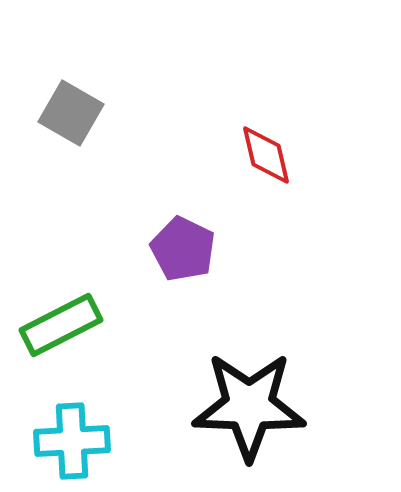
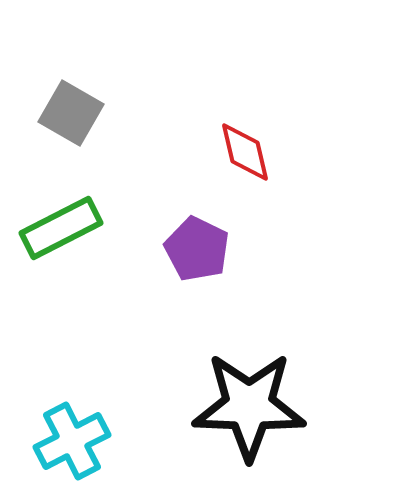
red diamond: moved 21 px left, 3 px up
purple pentagon: moved 14 px right
green rectangle: moved 97 px up
cyan cross: rotated 24 degrees counterclockwise
